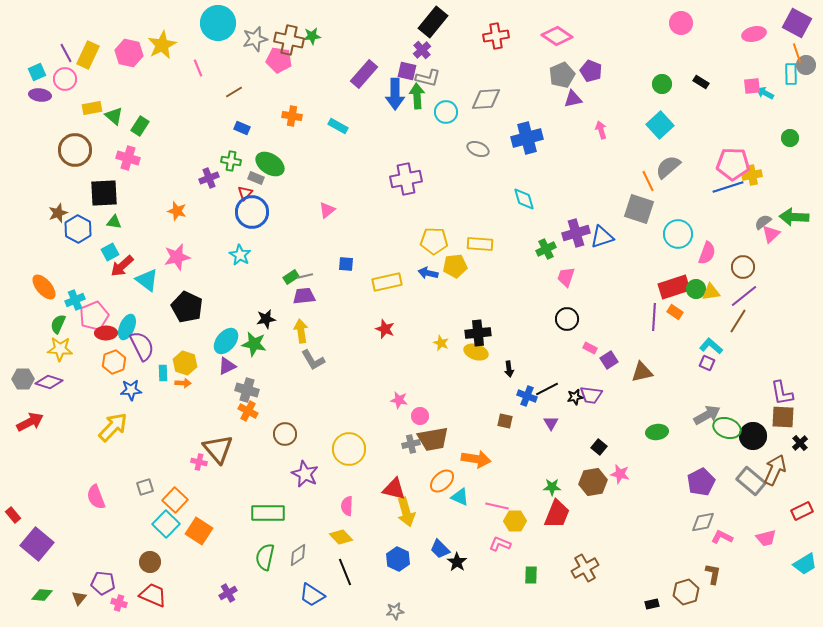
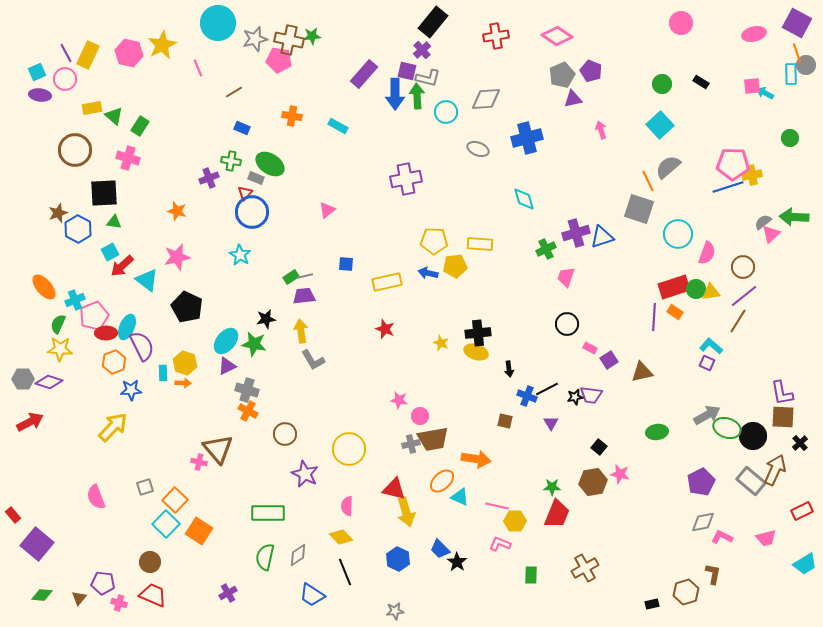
black circle at (567, 319): moved 5 px down
